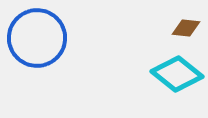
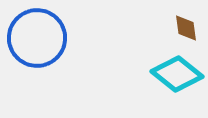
brown diamond: rotated 76 degrees clockwise
